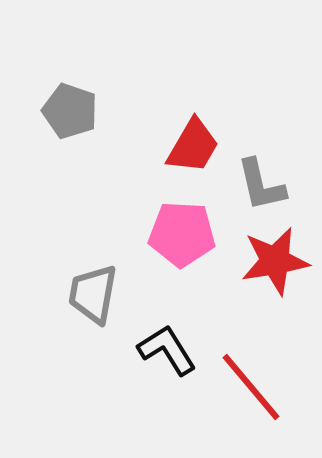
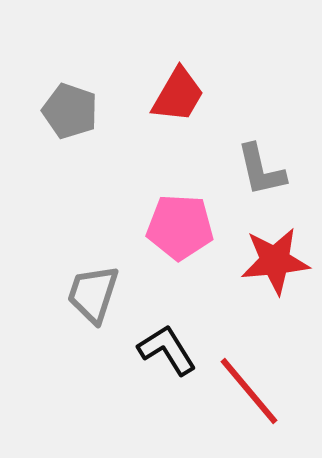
red trapezoid: moved 15 px left, 51 px up
gray L-shape: moved 15 px up
pink pentagon: moved 2 px left, 7 px up
red star: rotated 4 degrees clockwise
gray trapezoid: rotated 8 degrees clockwise
red line: moved 2 px left, 4 px down
